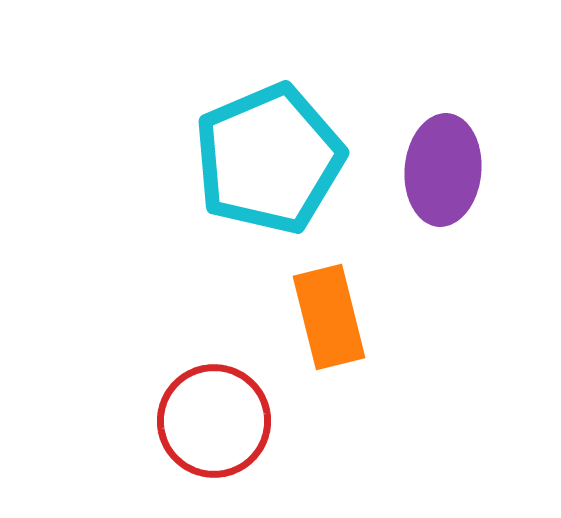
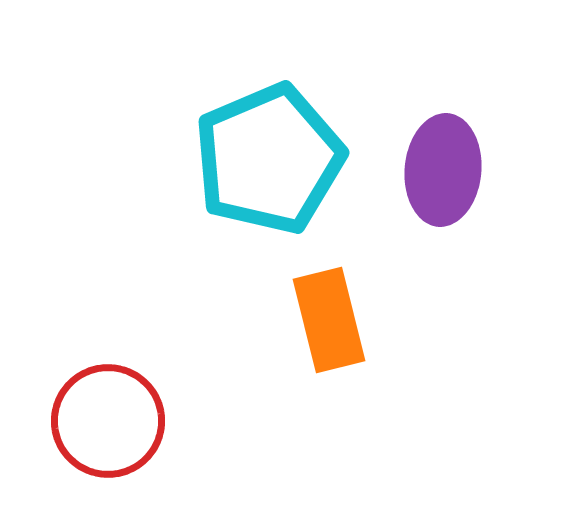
orange rectangle: moved 3 px down
red circle: moved 106 px left
